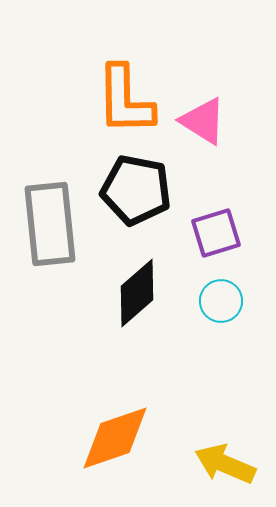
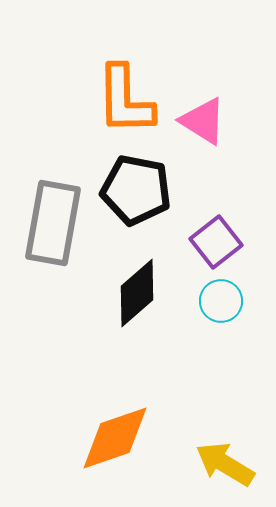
gray rectangle: moved 3 px right, 1 px up; rotated 16 degrees clockwise
purple square: moved 9 px down; rotated 21 degrees counterclockwise
yellow arrow: rotated 8 degrees clockwise
